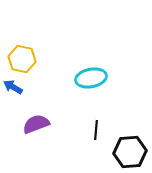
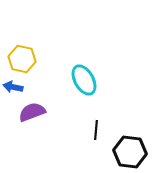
cyan ellipse: moved 7 px left, 2 px down; rotated 72 degrees clockwise
blue arrow: rotated 18 degrees counterclockwise
purple semicircle: moved 4 px left, 12 px up
black hexagon: rotated 12 degrees clockwise
